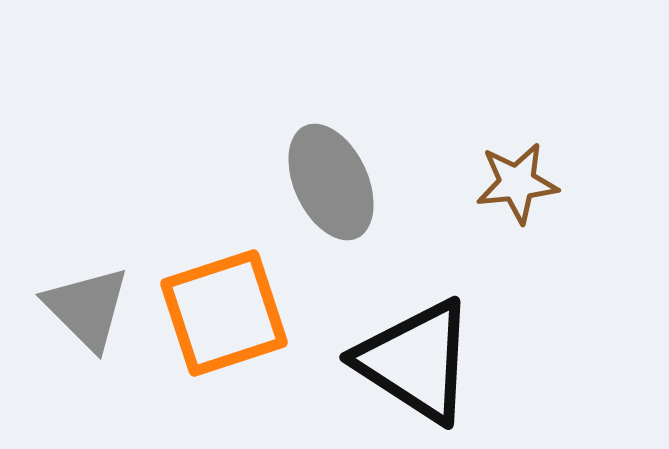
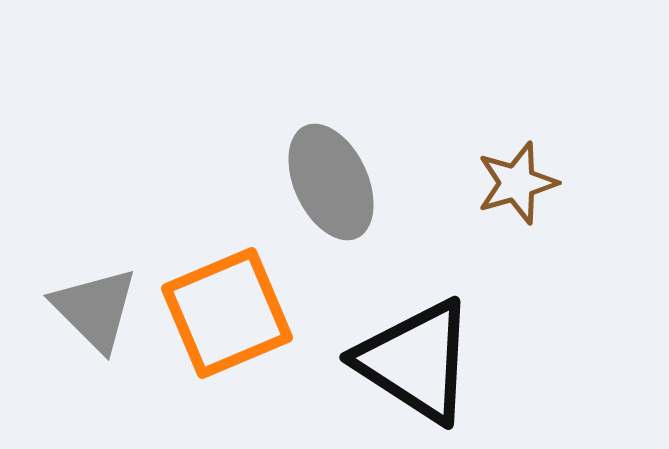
brown star: rotated 10 degrees counterclockwise
gray triangle: moved 8 px right, 1 px down
orange square: moved 3 px right; rotated 5 degrees counterclockwise
